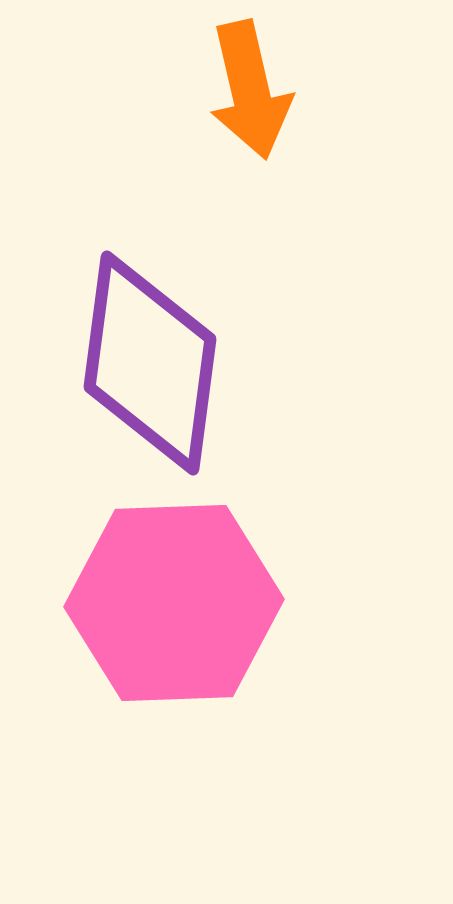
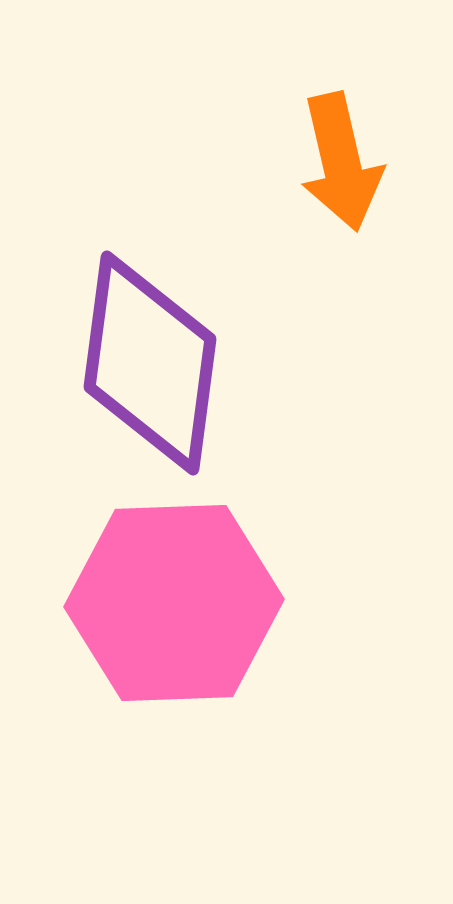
orange arrow: moved 91 px right, 72 px down
